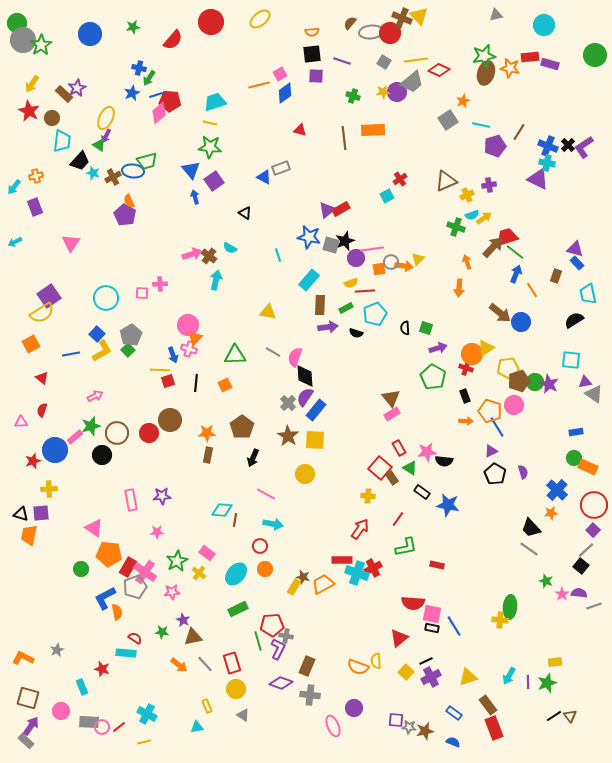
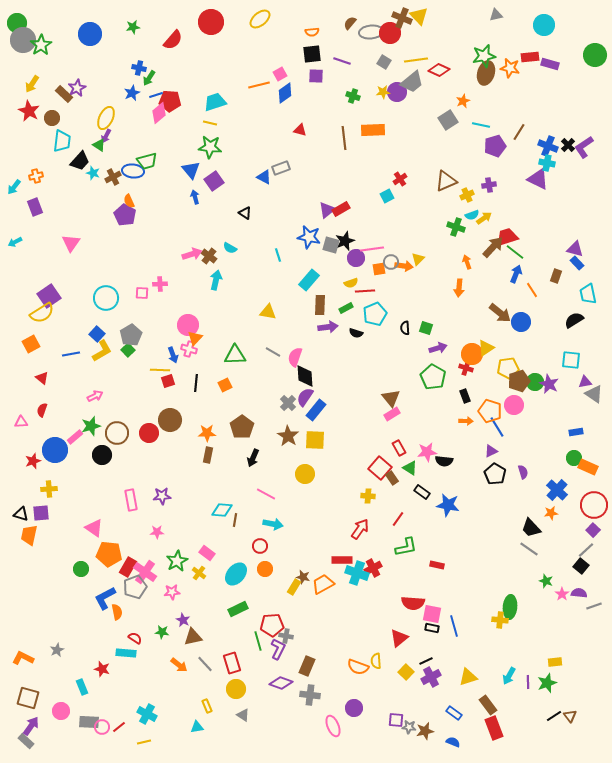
blue line at (454, 626): rotated 15 degrees clockwise
